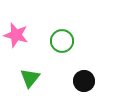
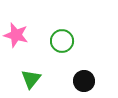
green triangle: moved 1 px right, 1 px down
